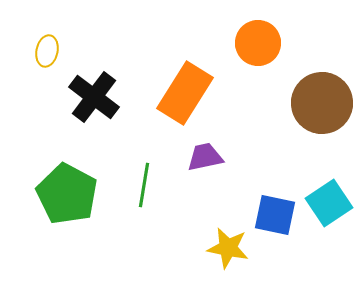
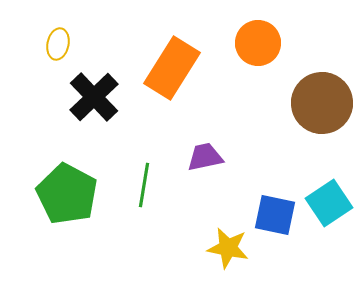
yellow ellipse: moved 11 px right, 7 px up
orange rectangle: moved 13 px left, 25 px up
black cross: rotated 9 degrees clockwise
